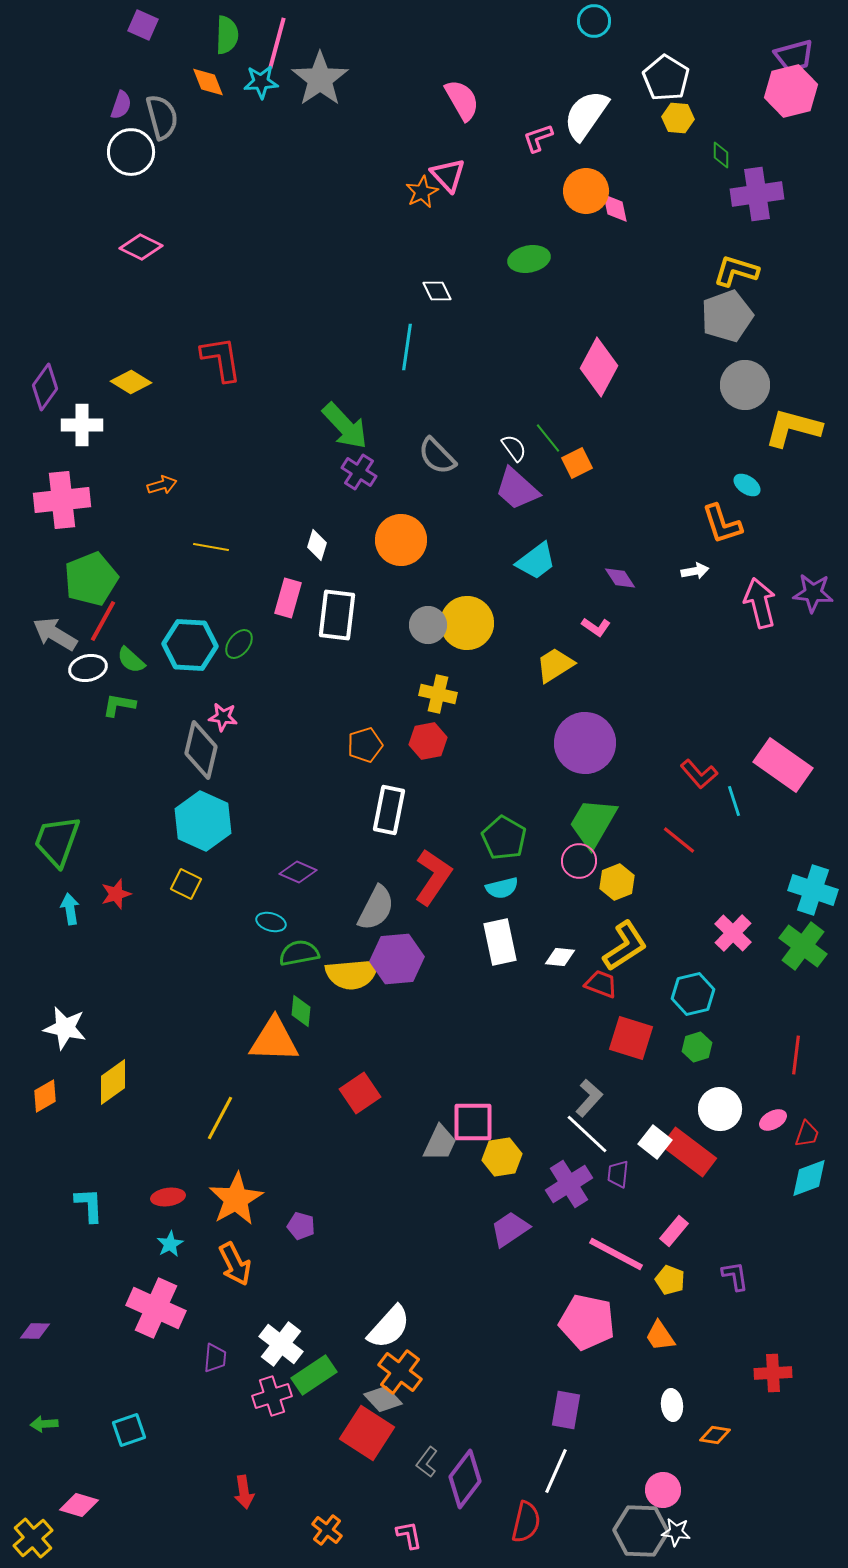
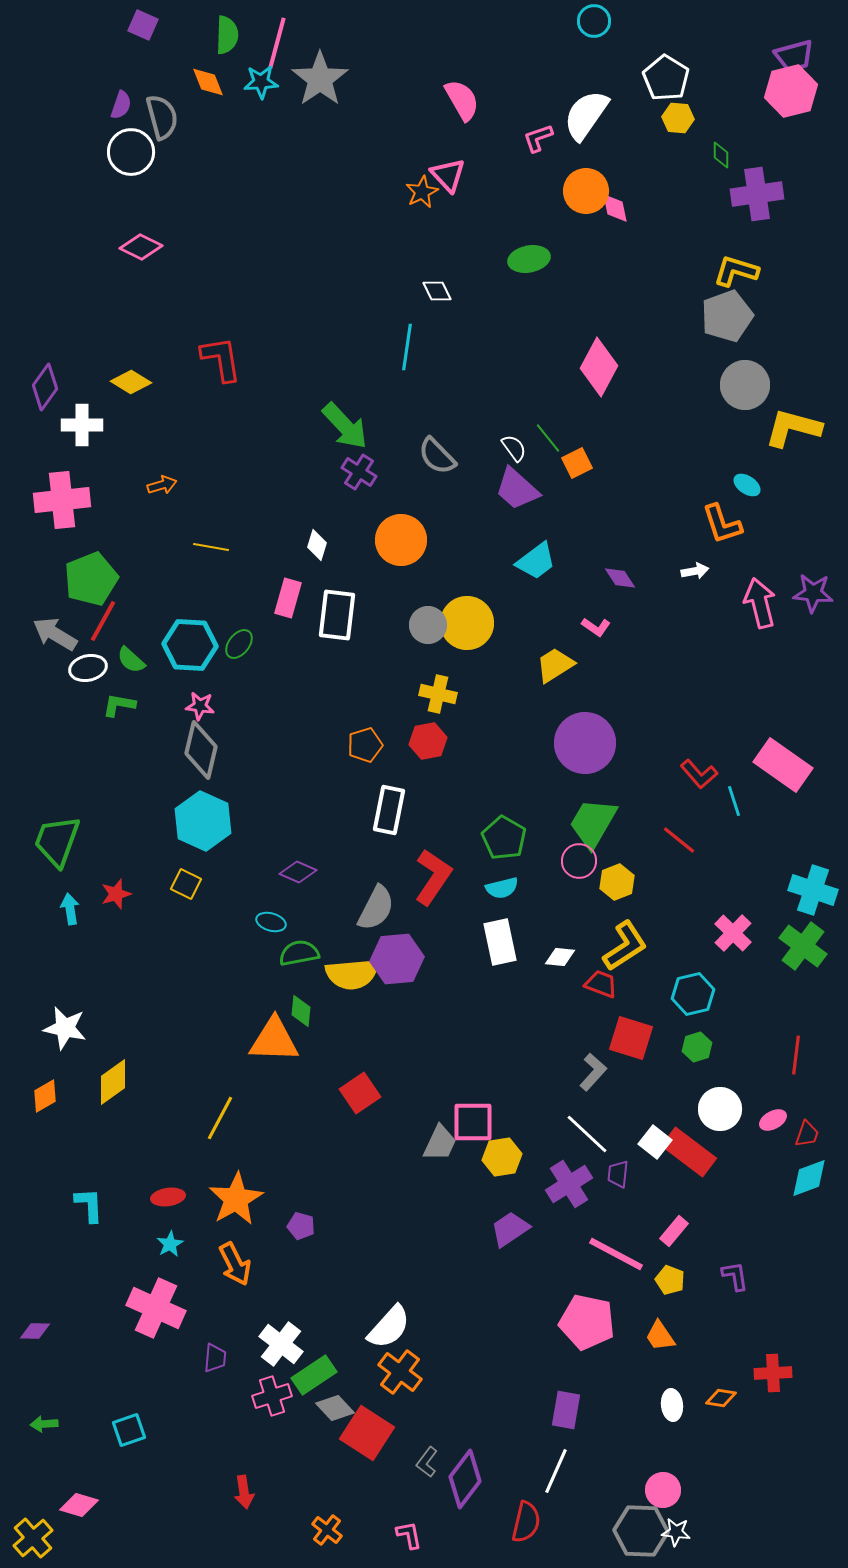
pink star at (223, 717): moved 23 px left, 11 px up
gray L-shape at (589, 1098): moved 4 px right, 26 px up
gray diamond at (383, 1399): moved 48 px left, 9 px down
orange diamond at (715, 1435): moved 6 px right, 37 px up
